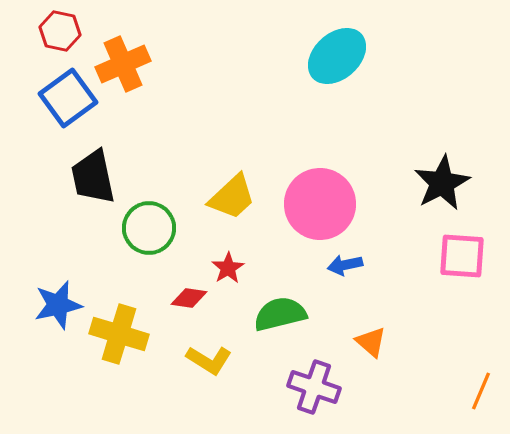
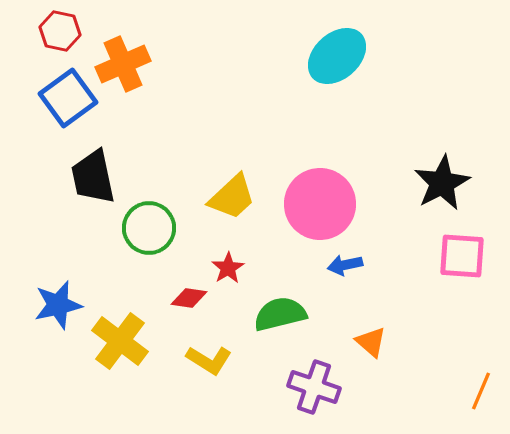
yellow cross: moved 1 px right, 7 px down; rotated 20 degrees clockwise
